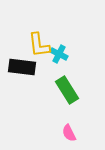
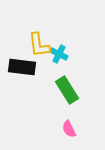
pink semicircle: moved 4 px up
